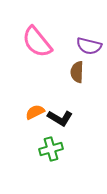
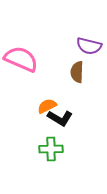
pink semicircle: moved 16 px left, 17 px down; rotated 152 degrees clockwise
orange semicircle: moved 12 px right, 6 px up
green cross: rotated 15 degrees clockwise
